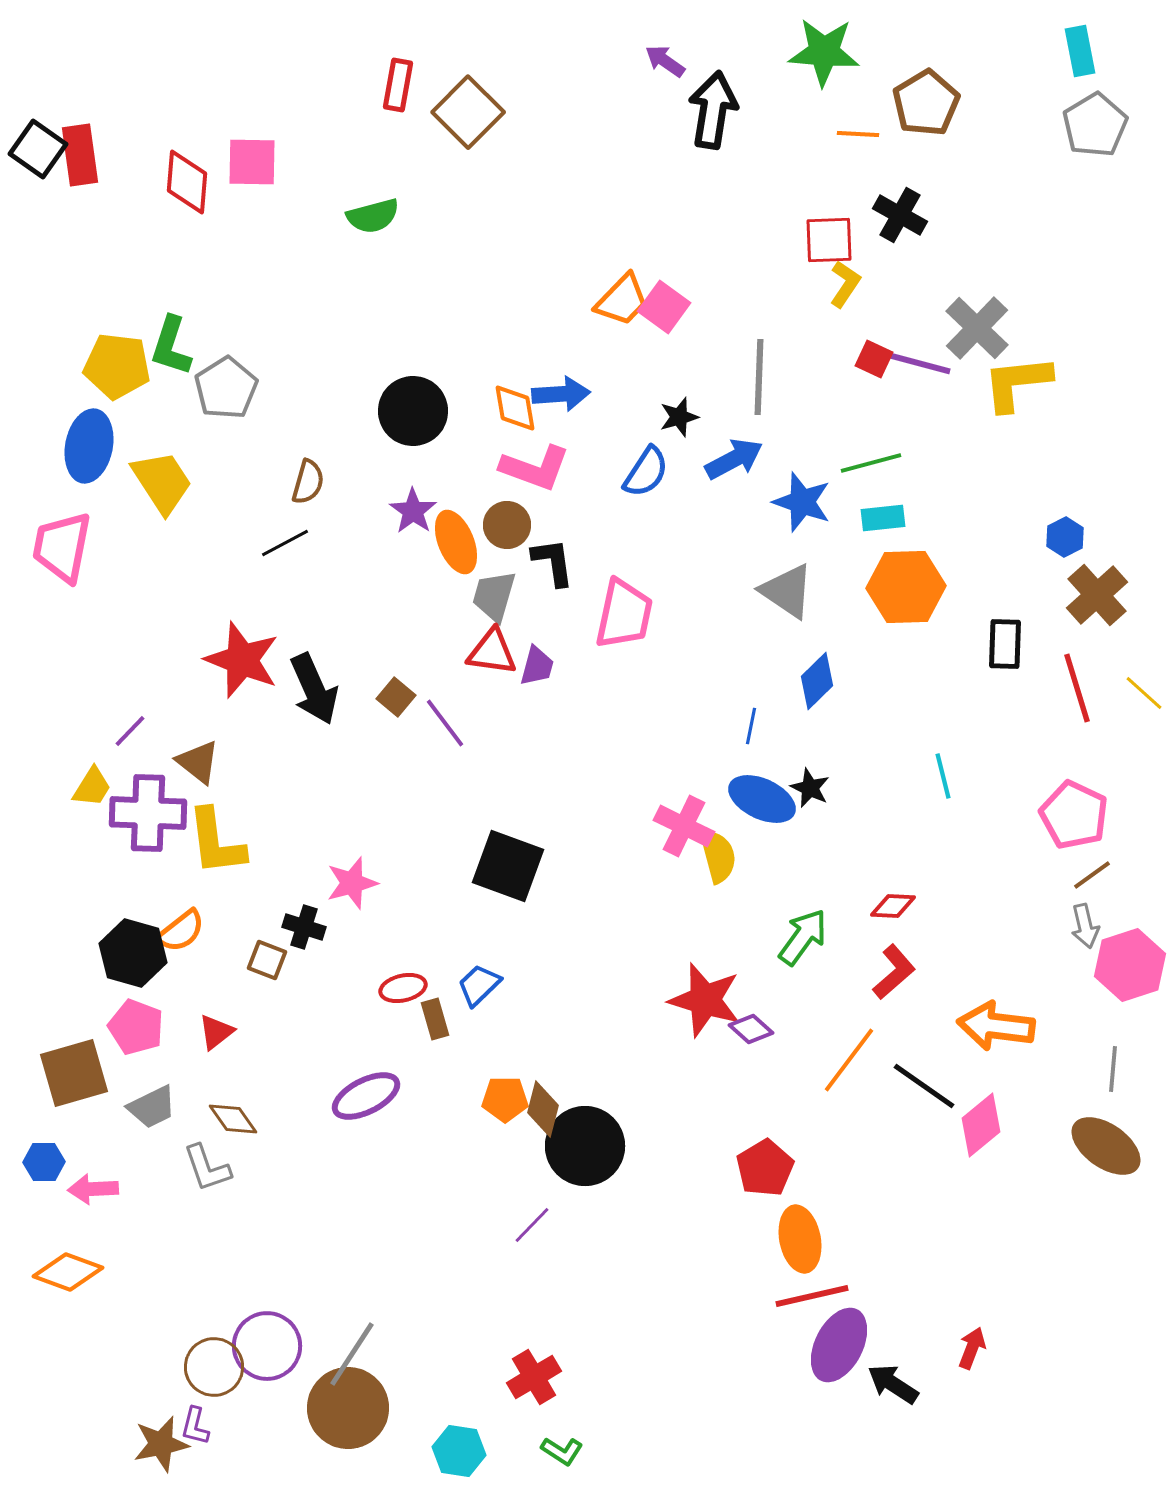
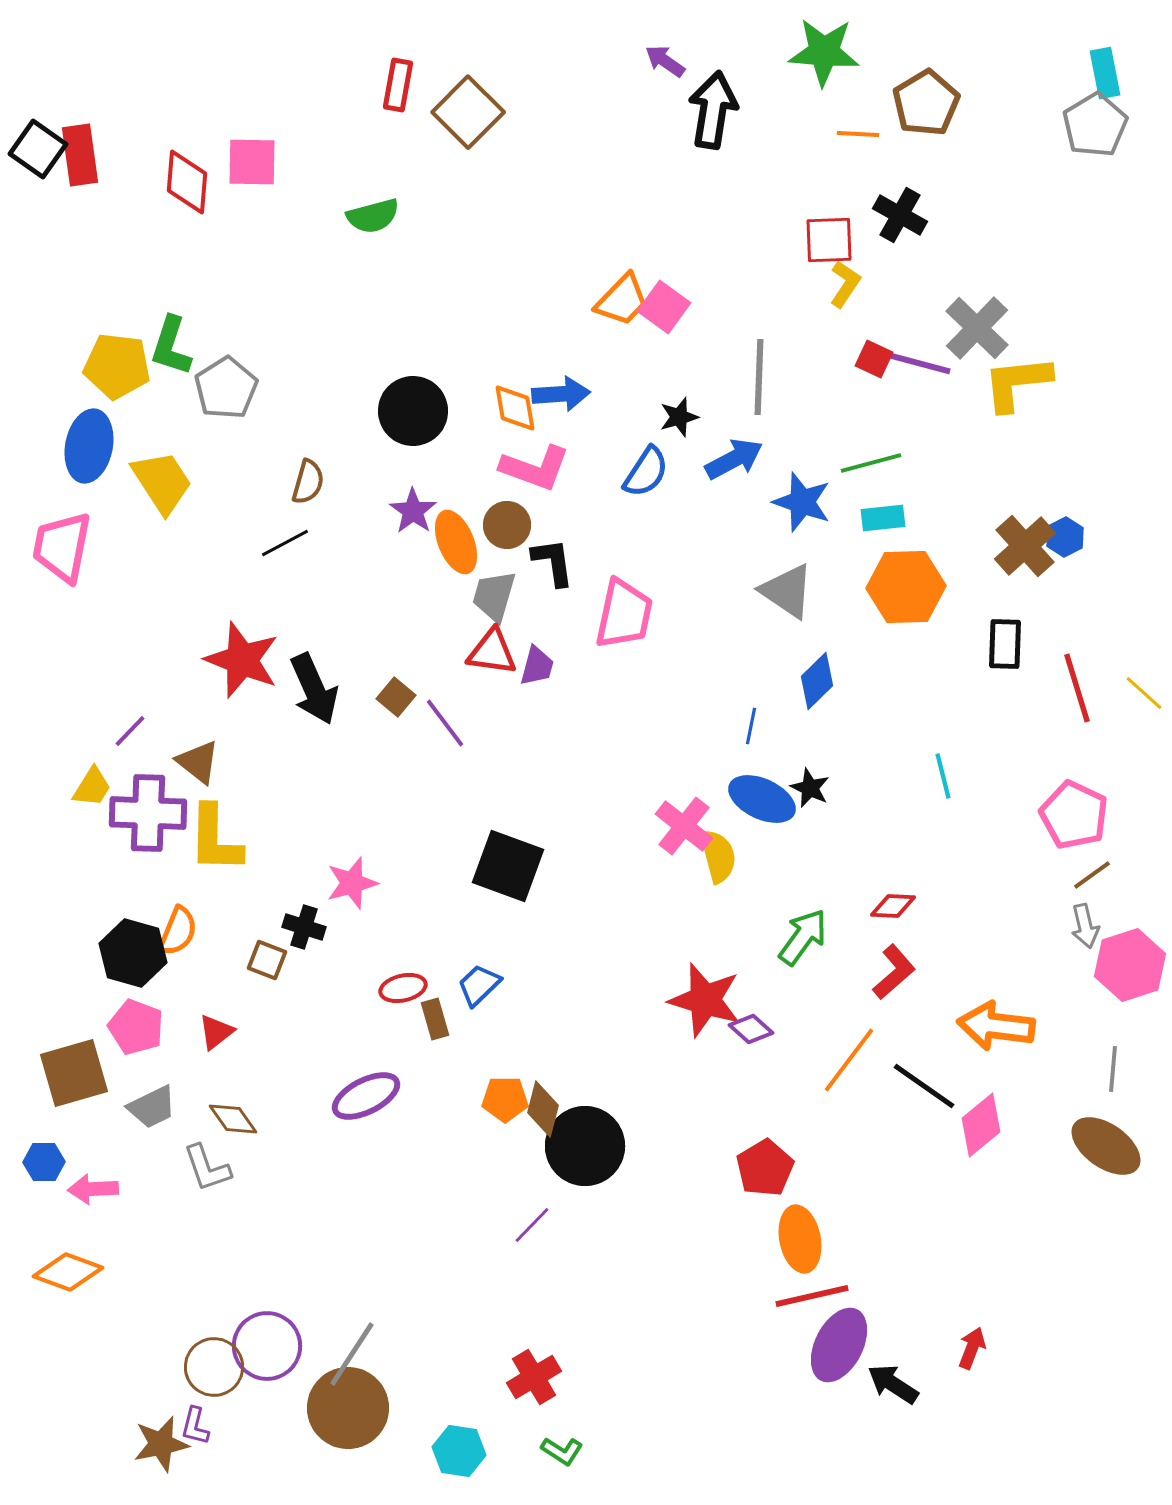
cyan rectangle at (1080, 51): moved 25 px right, 22 px down
brown cross at (1097, 595): moved 72 px left, 49 px up
pink cross at (684, 826): rotated 12 degrees clockwise
yellow L-shape at (216, 842): moved 1 px left, 3 px up; rotated 8 degrees clockwise
orange semicircle at (181, 931): moved 3 px left; rotated 30 degrees counterclockwise
